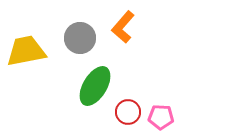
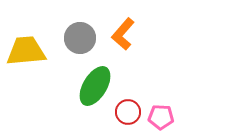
orange L-shape: moved 7 px down
yellow trapezoid: rotated 6 degrees clockwise
